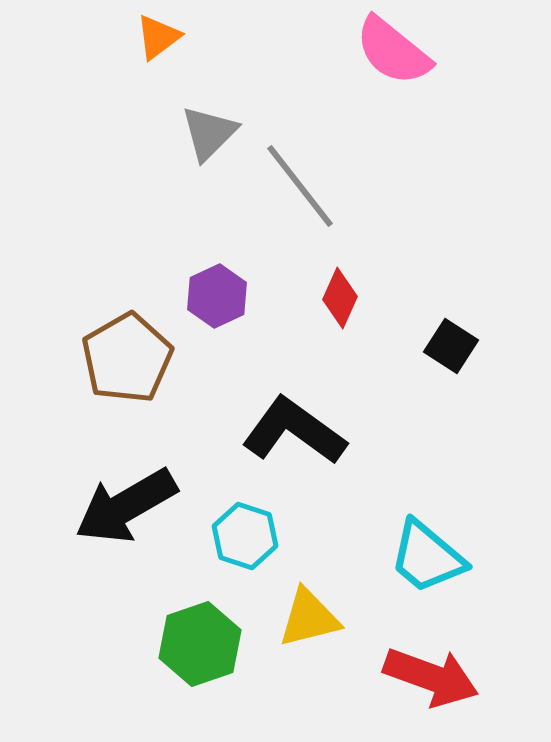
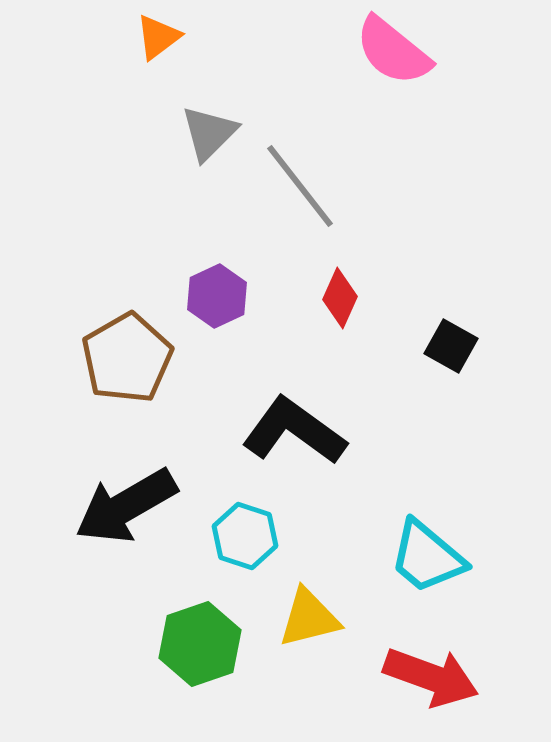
black square: rotated 4 degrees counterclockwise
